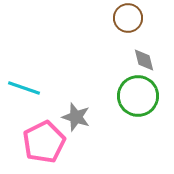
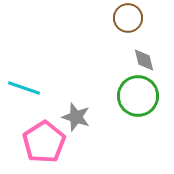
pink pentagon: rotated 6 degrees counterclockwise
